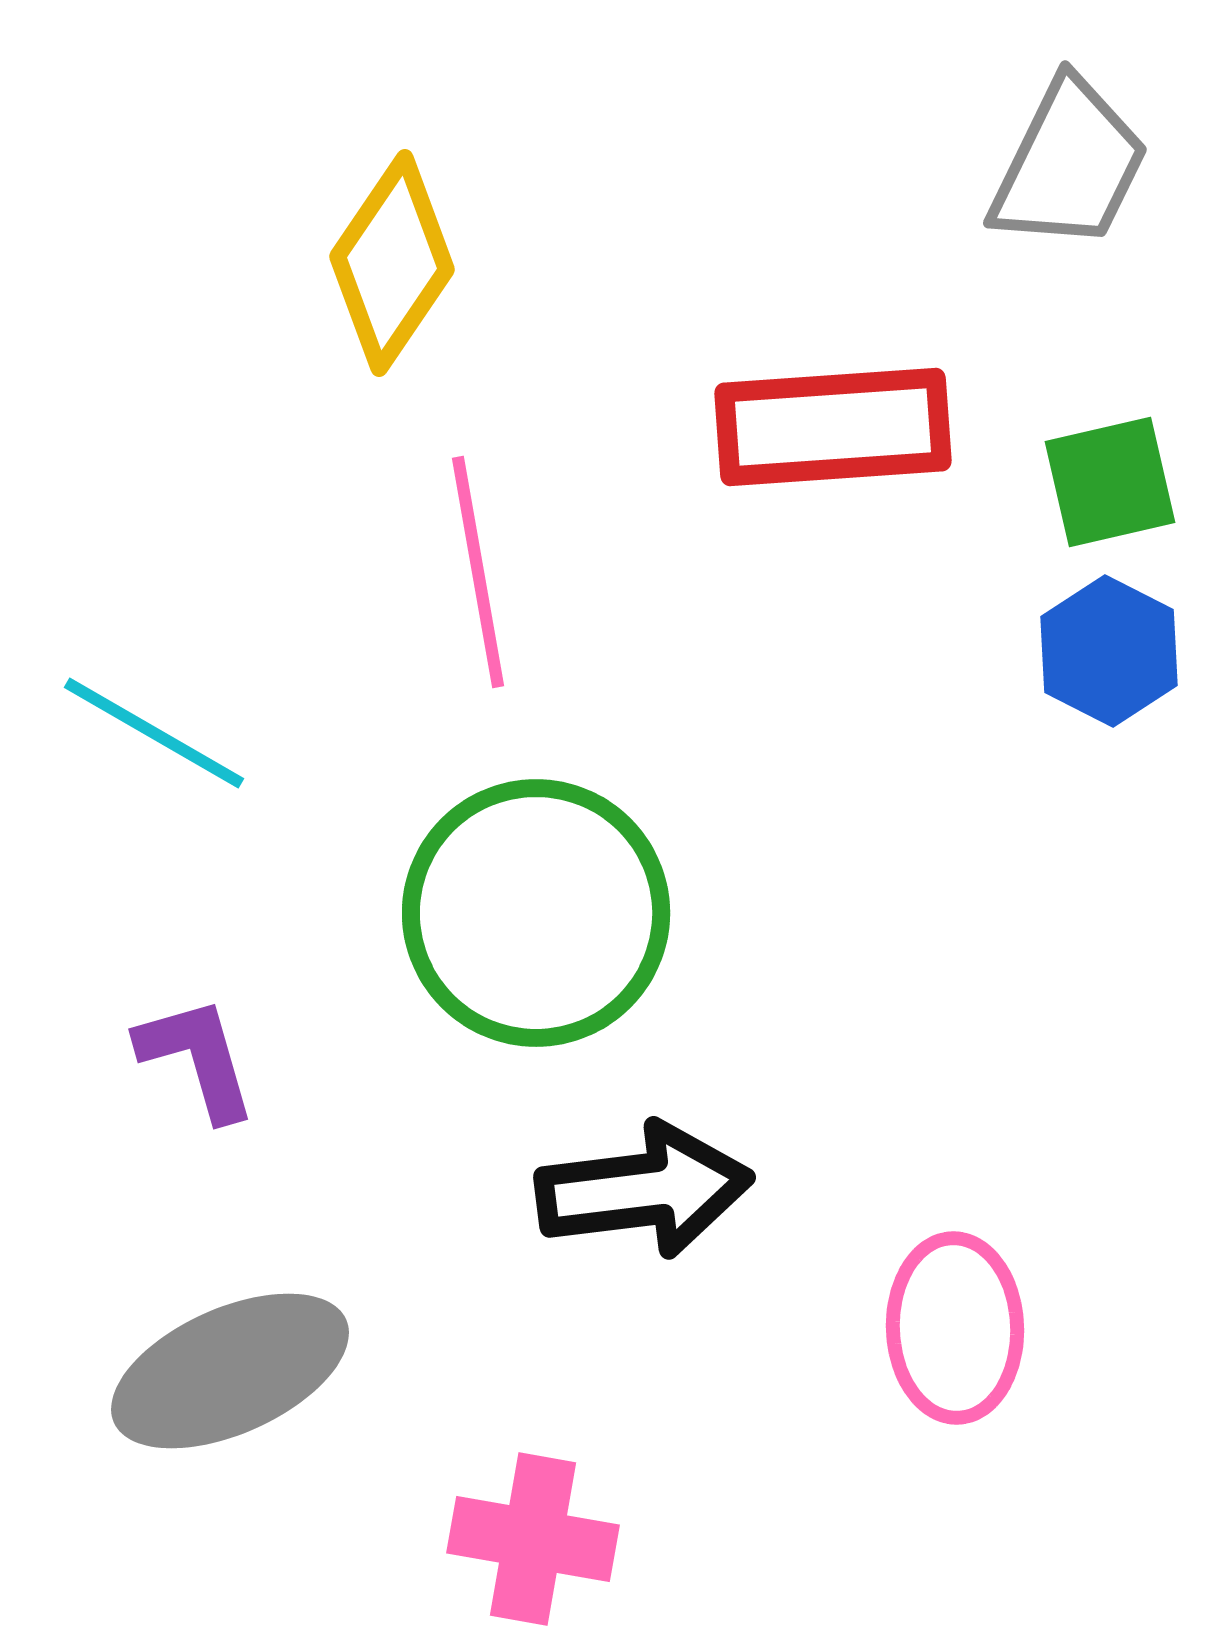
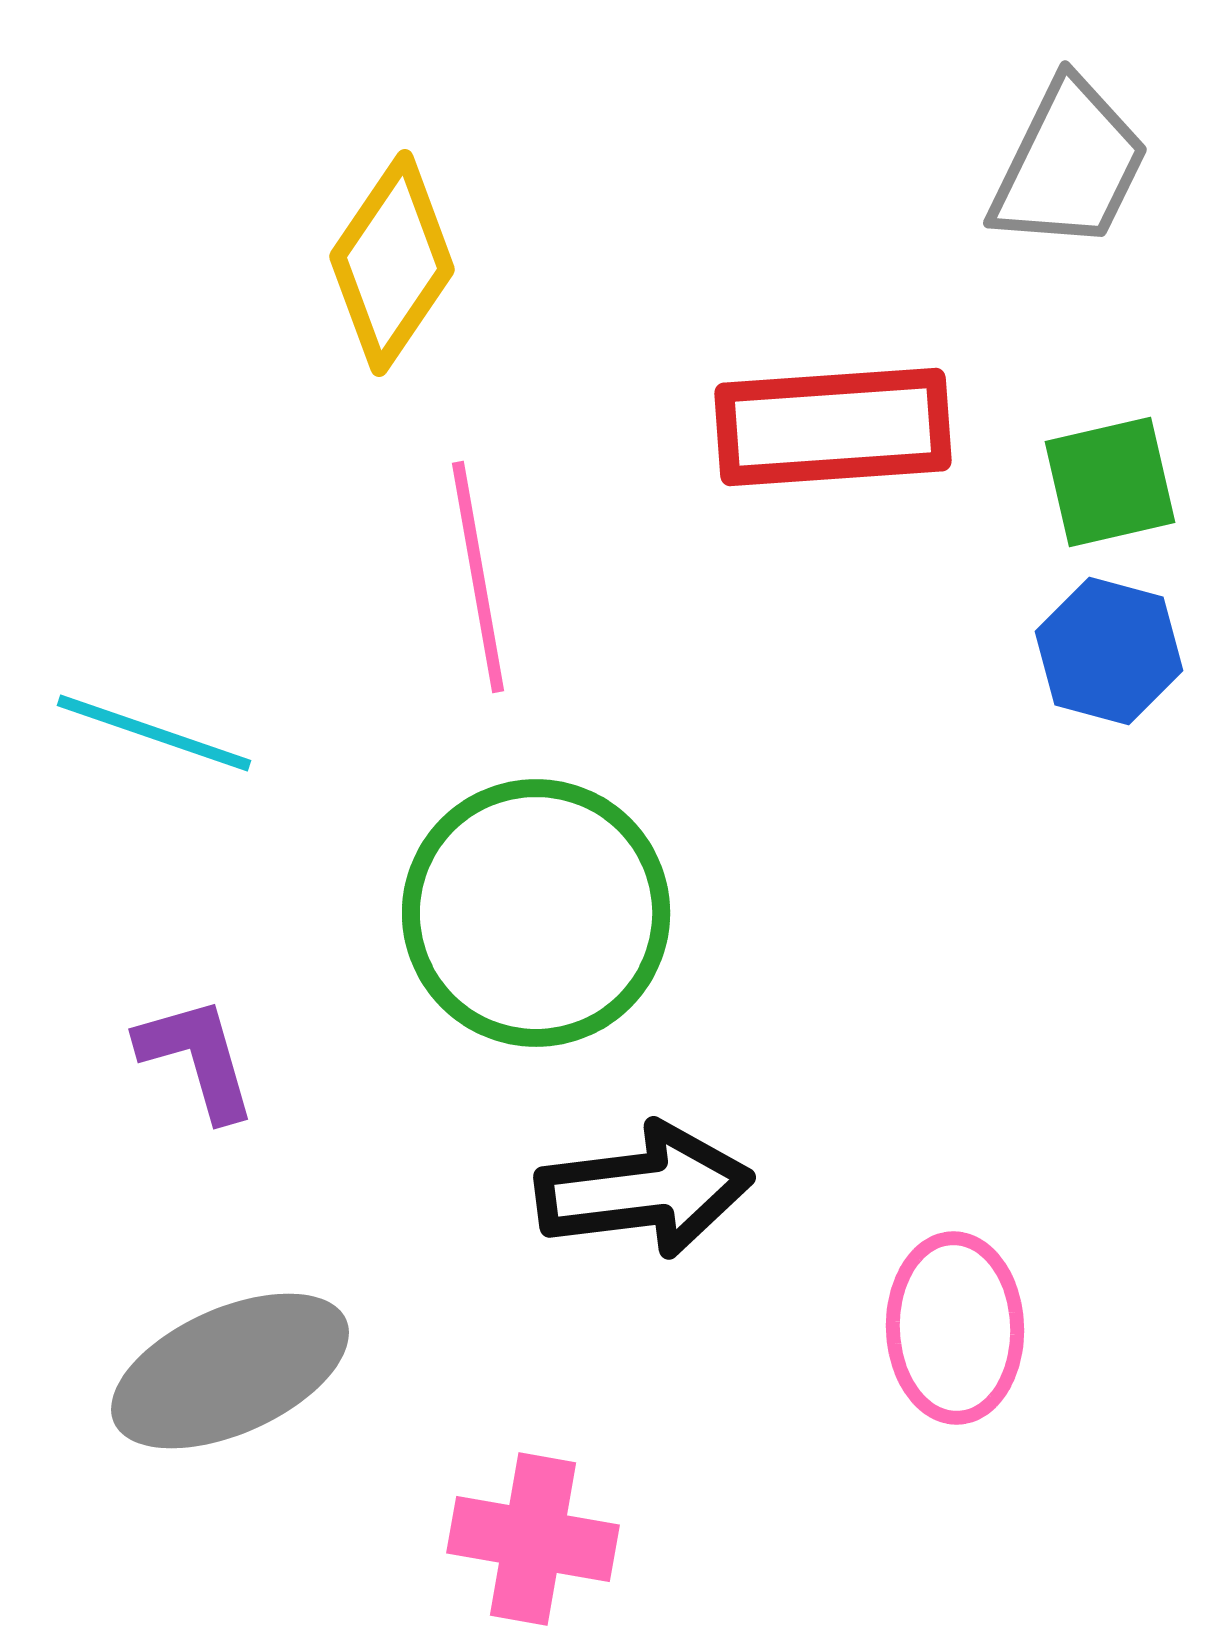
pink line: moved 5 px down
blue hexagon: rotated 12 degrees counterclockwise
cyan line: rotated 11 degrees counterclockwise
